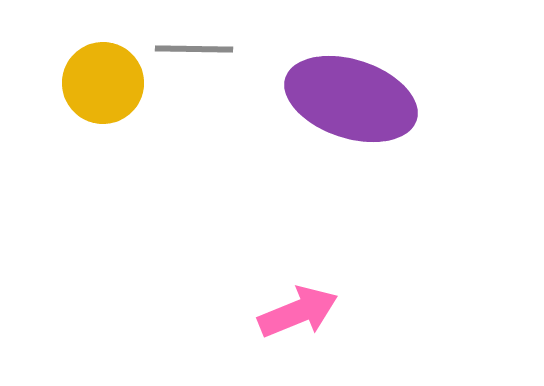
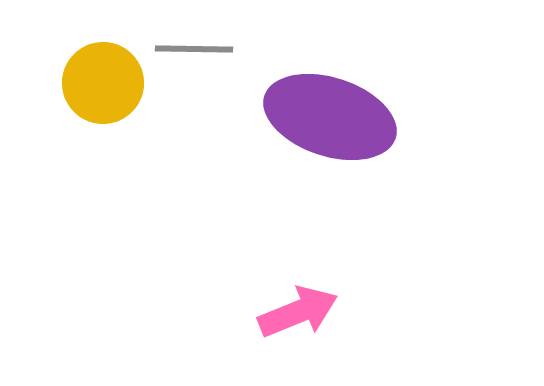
purple ellipse: moved 21 px left, 18 px down
